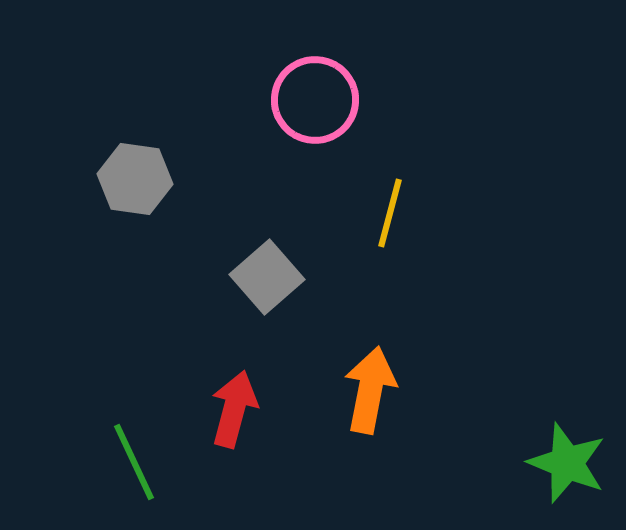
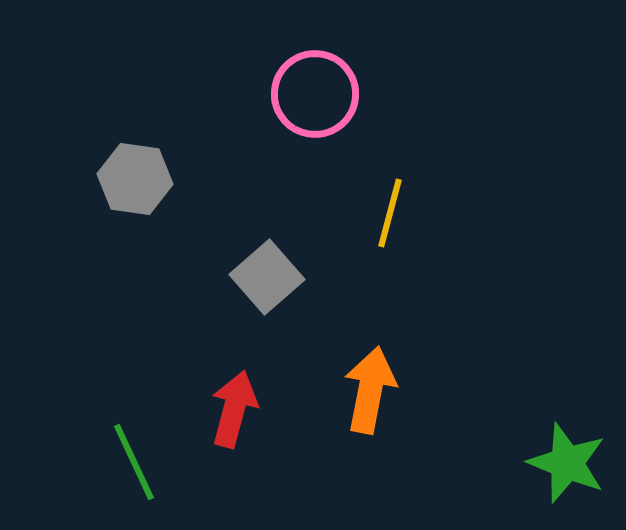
pink circle: moved 6 px up
